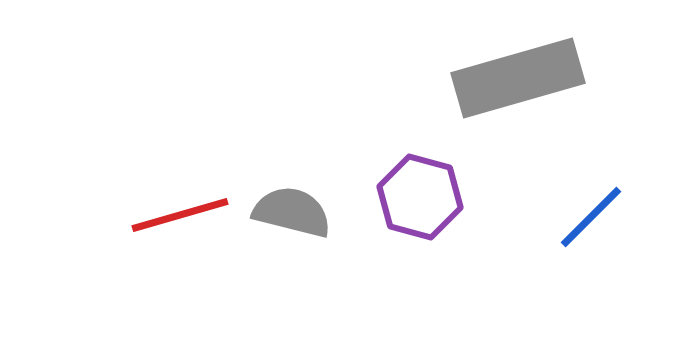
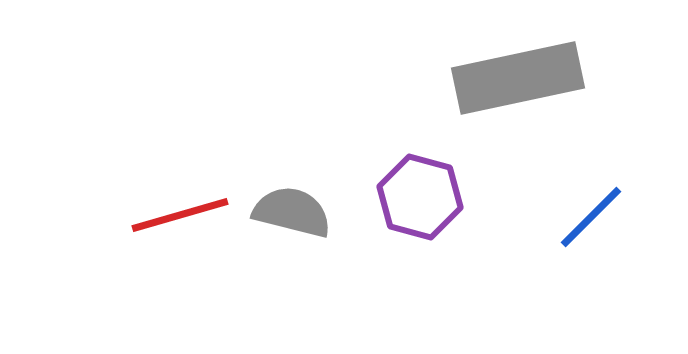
gray rectangle: rotated 4 degrees clockwise
